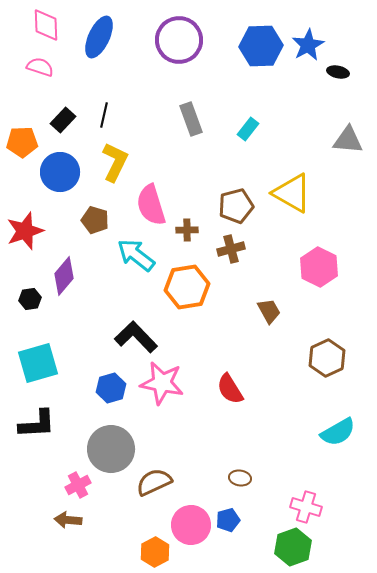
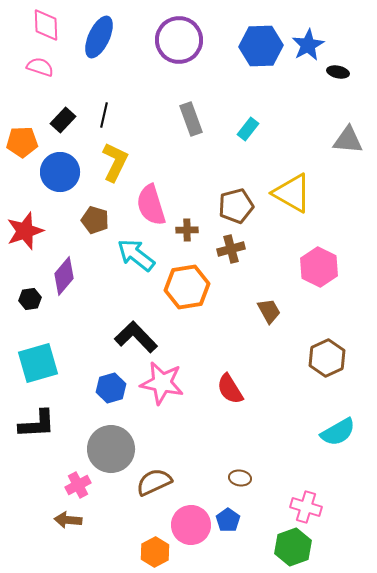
blue pentagon at (228, 520): rotated 20 degrees counterclockwise
